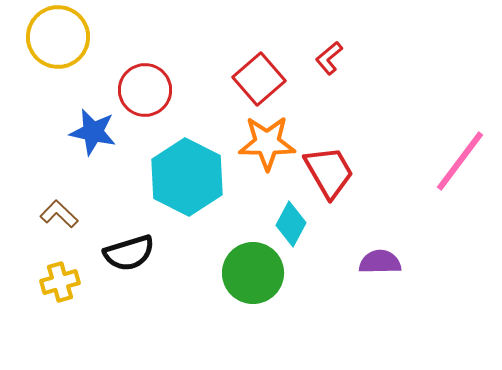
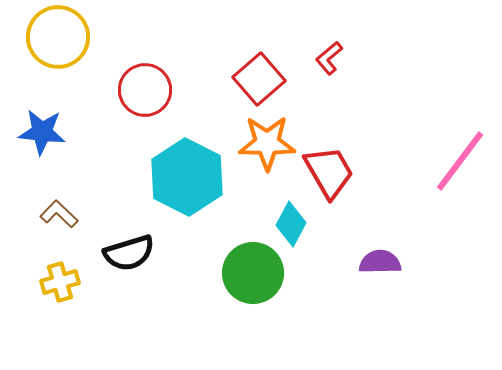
blue star: moved 51 px left; rotated 6 degrees counterclockwise
